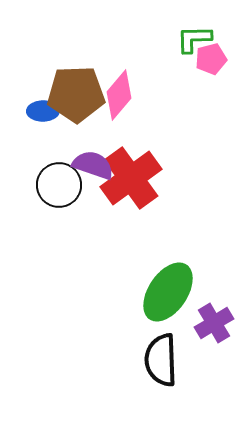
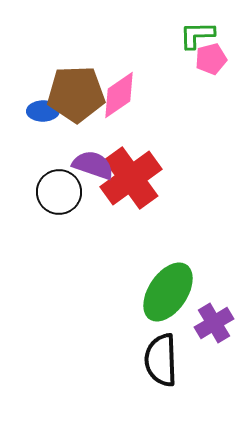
green L-shape: moved 3 px right, 4 px up
pink diamond: rotated 15 degrees clockwise
black circle: moved 7 px down
